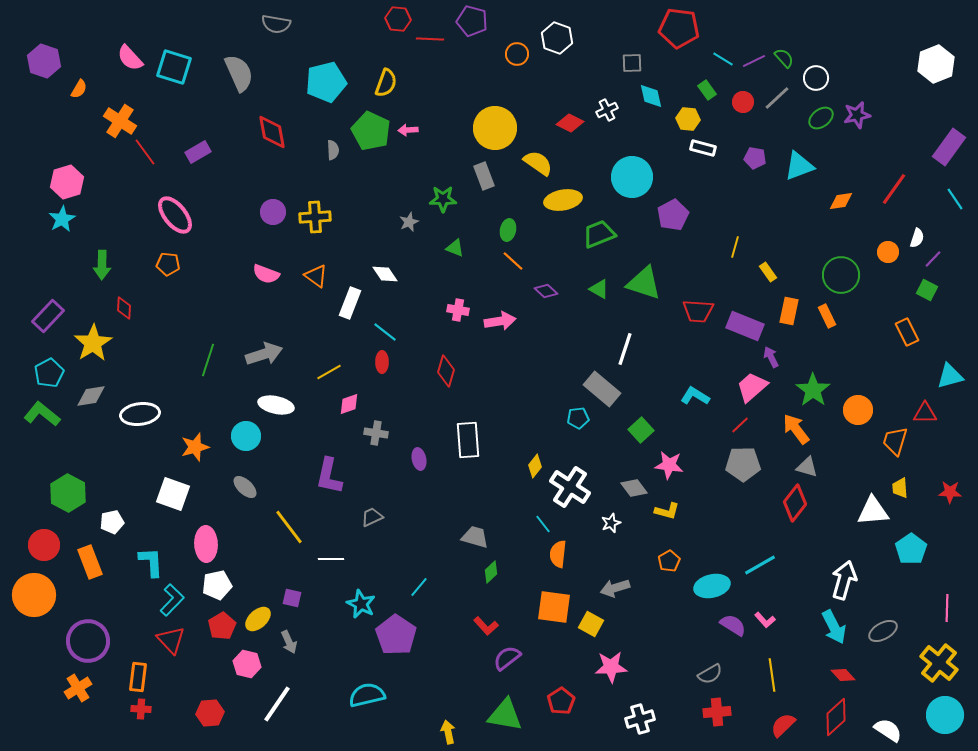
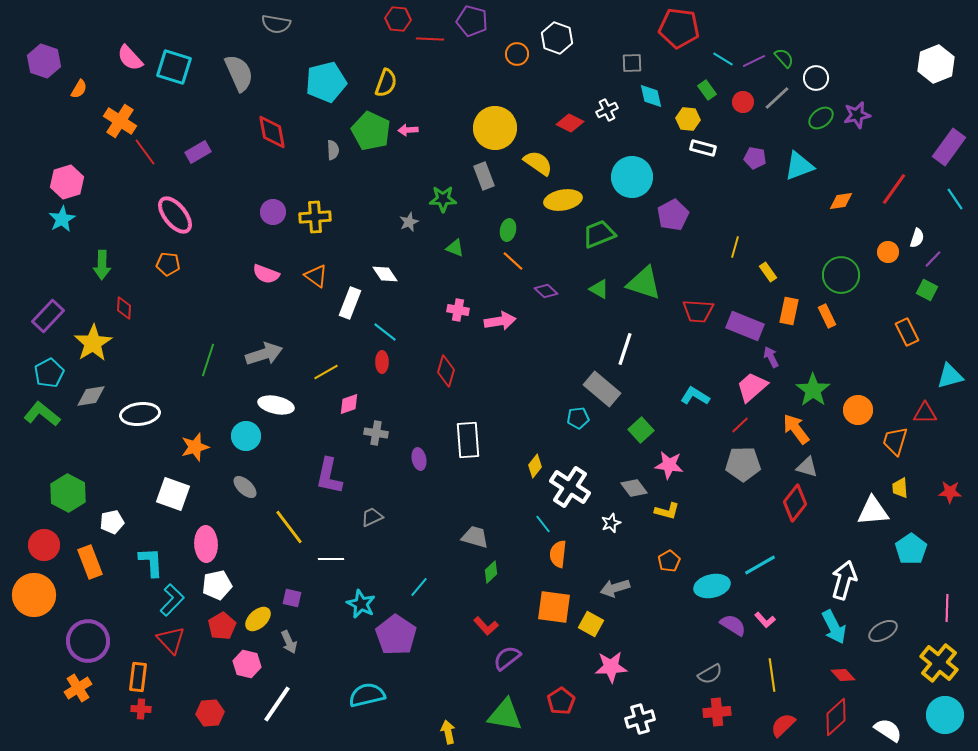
yellow line at (329, 372): moved 3 px left
